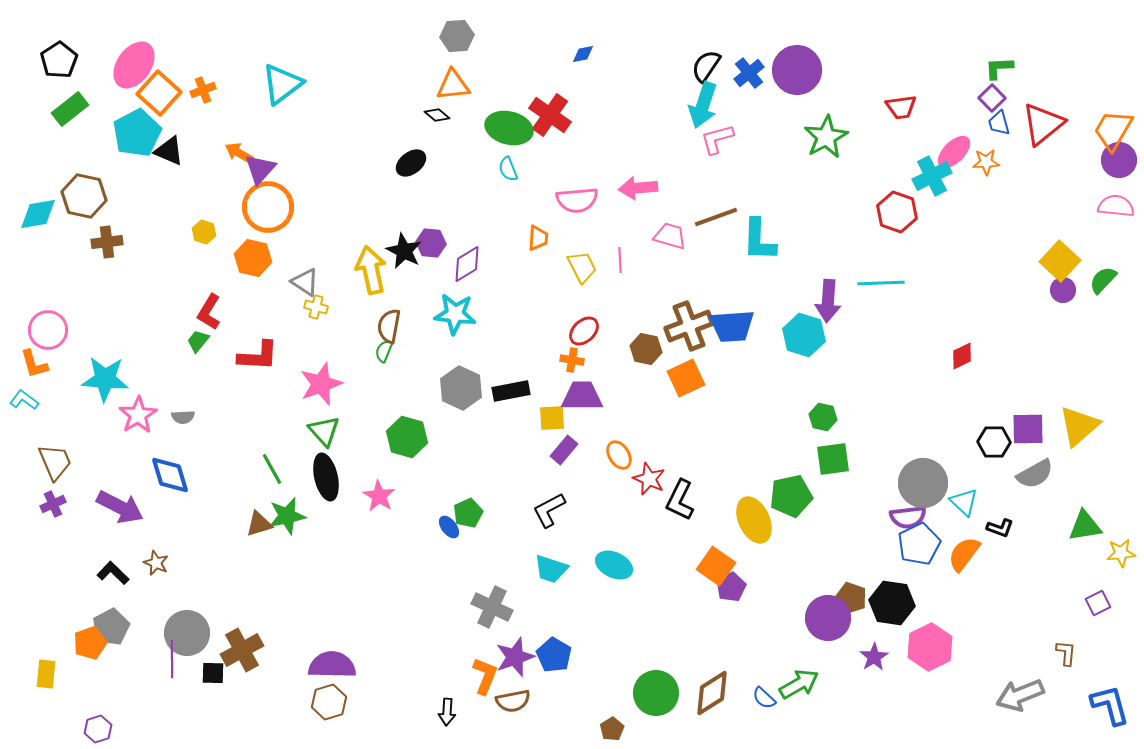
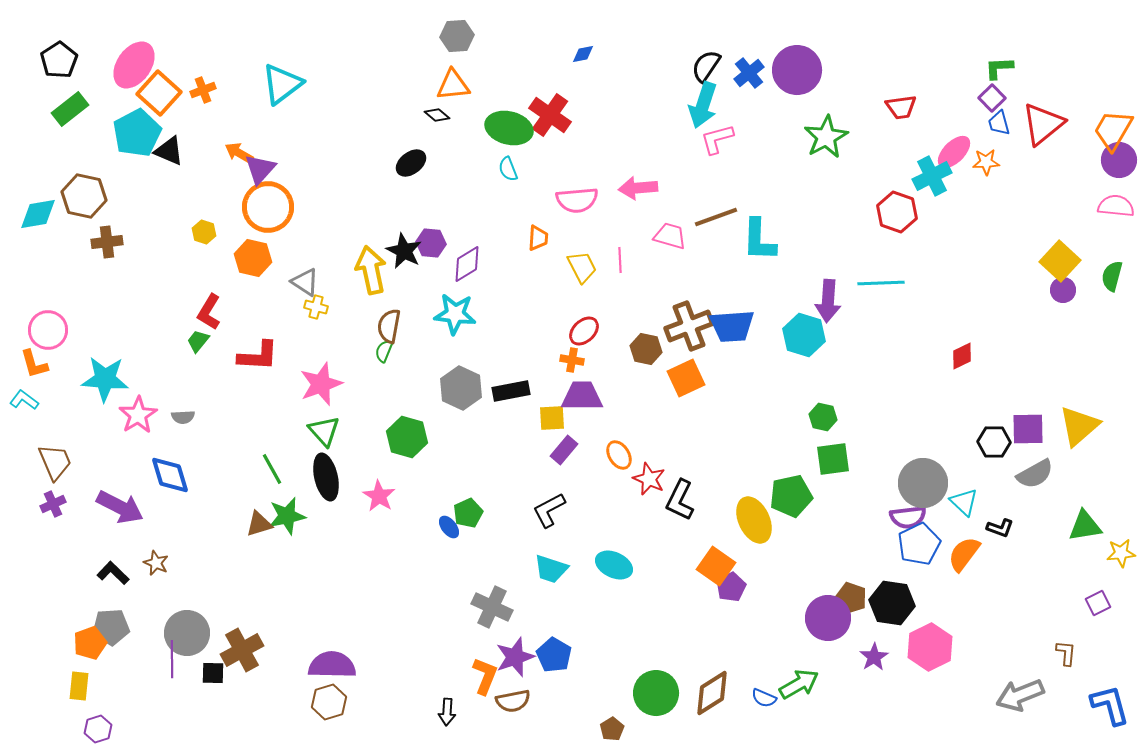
green semicircle at (1103, 280): moved 9 px right, 4 px up; rotated 28 degrees counterclockwise
gray pentagon at (111, 627): rotated 24 degrees clockwise
yellow rectangle at (46, 674): moved 33 px right, 12 px down
blue semicircle at (764, 698): rotated 20 degrees counterclockwise
